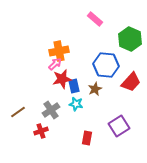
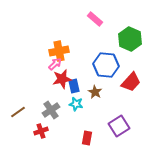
brown star: moved 3 px down; rotated 16 degrees counterclockwise
